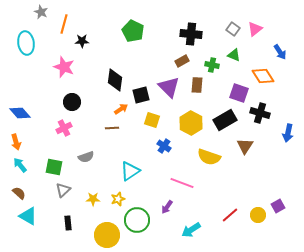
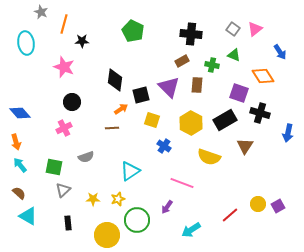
yellow circle at (258, 215): moved 11 px up
